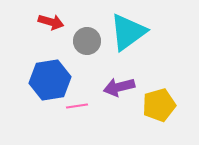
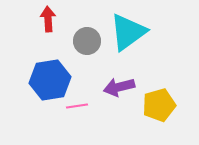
red arrow: moved 3 px left, 3 px up; rotated 110 degrees counterclockwise
